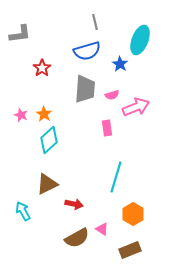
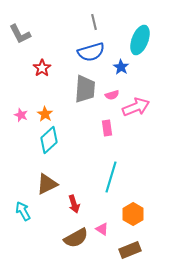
gray line: moved 1 px left
gray L-shape: rotated 70 degrees clockwise
blue semicircle: moved 4 px right, 1 px down
blue star: moved 1 px right, 3 px down
orange star: moved 1 px right
cyan line: moved 5 px left
red arrow: rotated 60 degrees clockwise
brown semicircle: moved 1 px left
